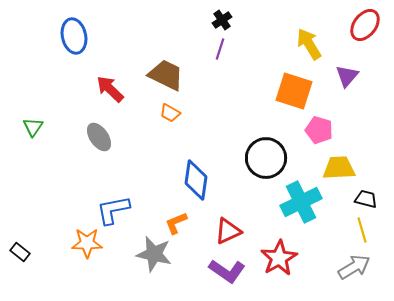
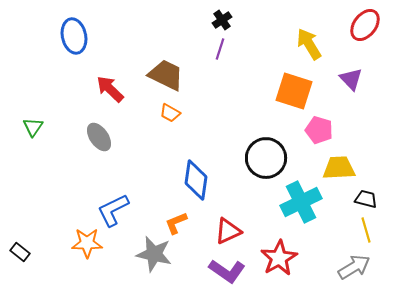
purple triangle: moved 4 px right, 3 px down; rotated 25 degrees counterclockwise
blue L-shape: rotated 15 degrees counterclockwise
yellow line: moved 4 px right
